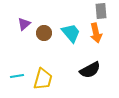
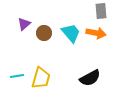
orange arrow: rotated 66 degrees counterclockwise
black semicircle: moved 8 px down
yellow trapezoid: moved 2 px left, 1 px up
